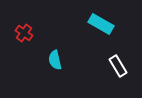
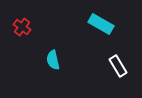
red cross: moved 2 px left, 6 px up
cyan semicircle: moved 2 px left
